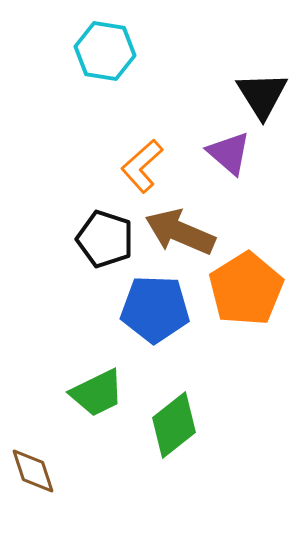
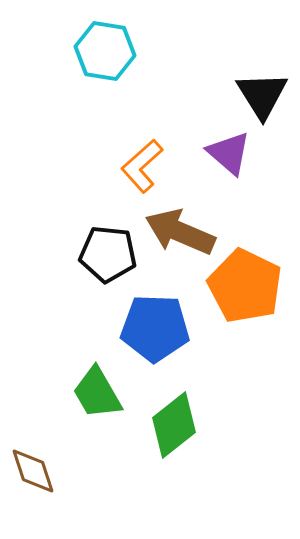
black pentagon: moved 3 px right, 15 px down; rotated 12 degrees counterclockwise
orange pentagon: moved 1 px left, 3 px up; rotated 14 degrees counterclockwise
blue pentagon: moved 19 px down
green trapezoid: rotated 86 degrees clockwise
